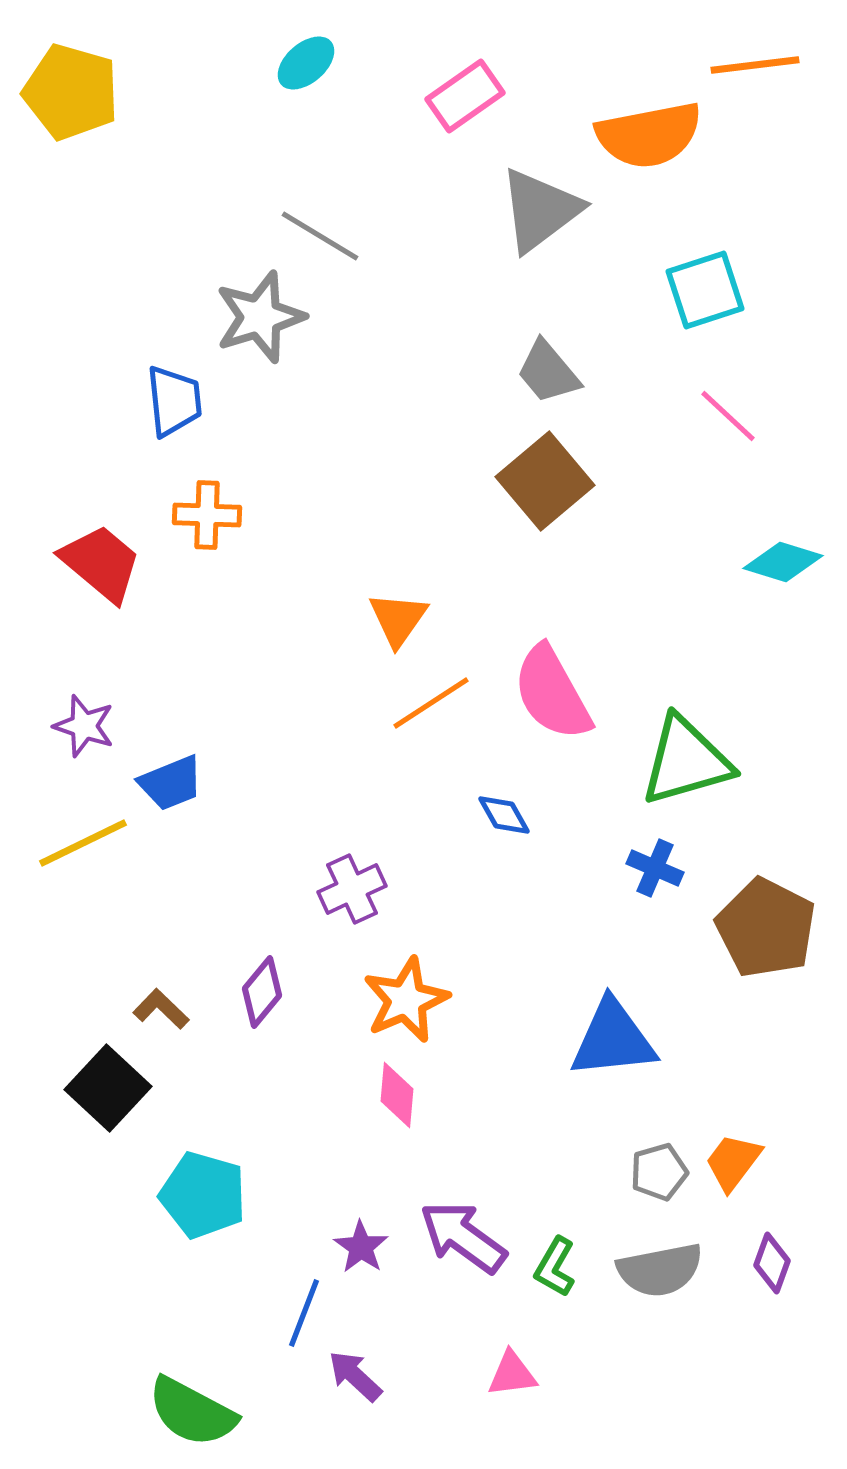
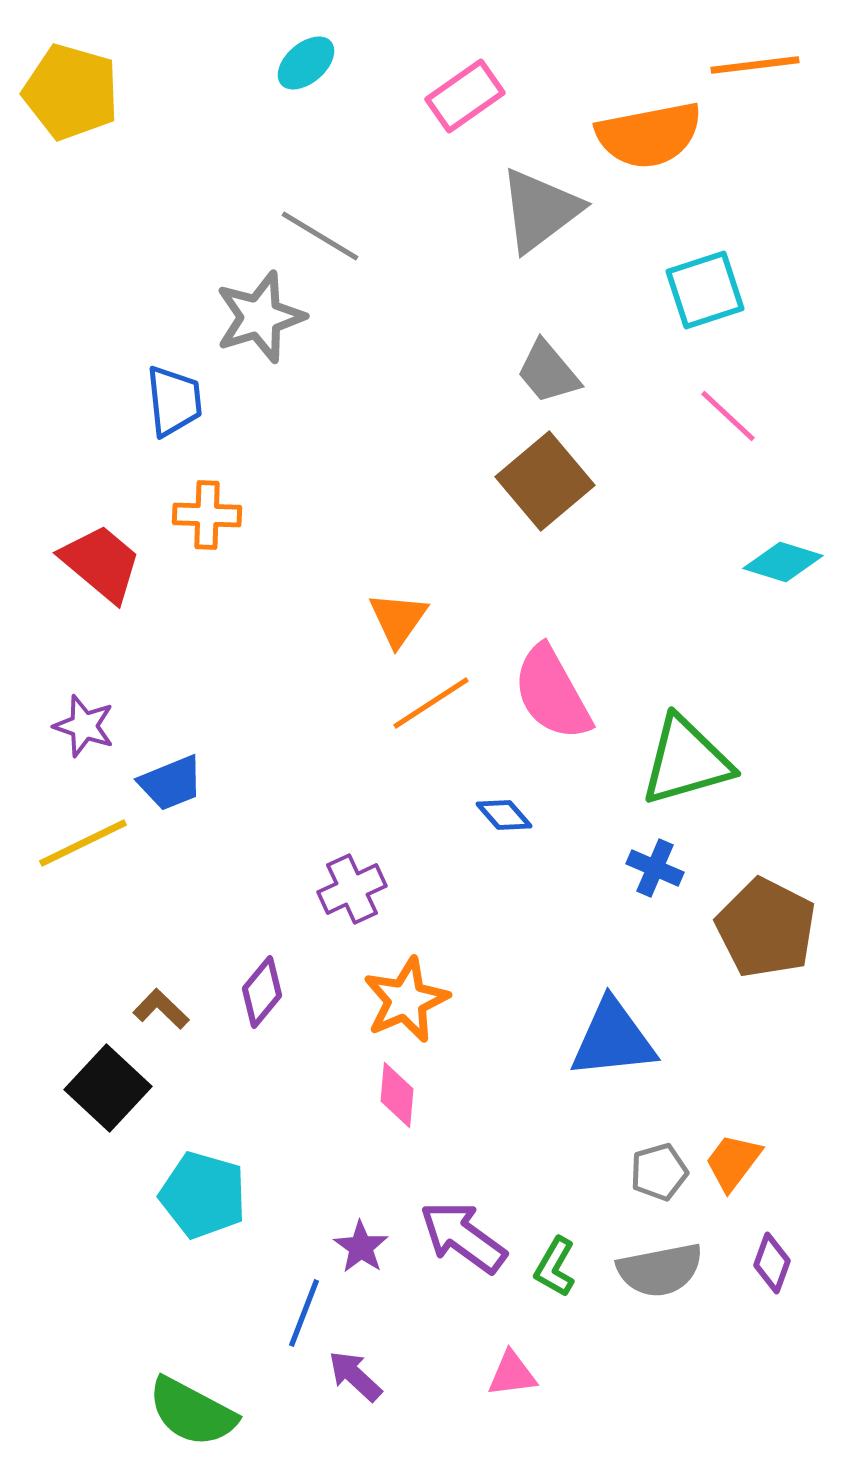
blue diamond at (504, 815): rotated 12 degrees counterclockwise
